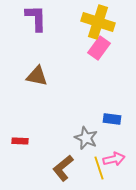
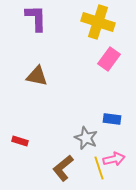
pink rectangle: moved 10 px right, 11 px down
red rectangle: rotated 14 degrees clockwise
